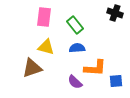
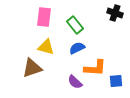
blue semicircle: rotated 21 degrees counterclockwise
